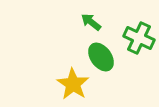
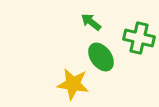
green cross: rotated 12 degrees counterclockwise
yellow star: rotated 24 degrees counterclockwise
